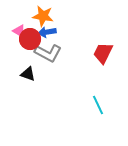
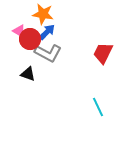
orange star: moved 2 px up
blue arrow: rotated 144 degrees clockwise
cyan line: moved 2 px down
